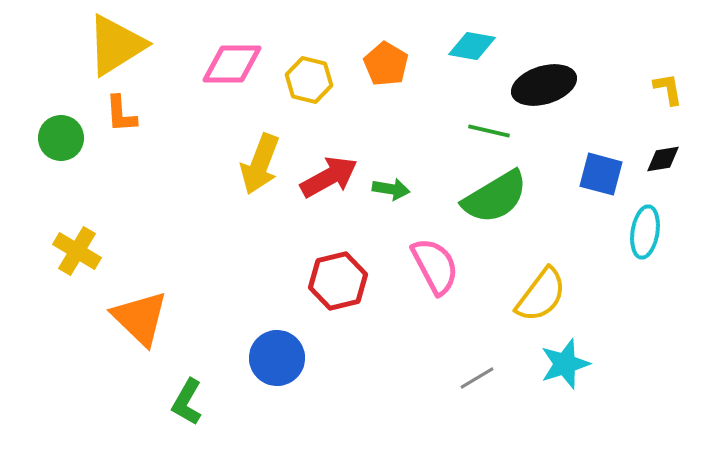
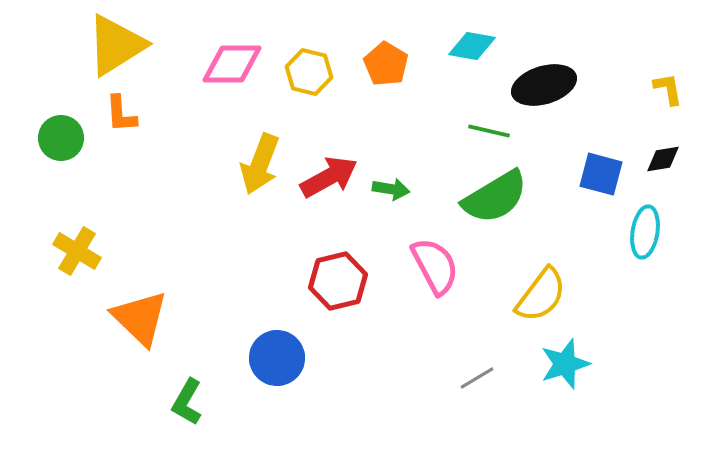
yellow hexagon: moved 8 px up
